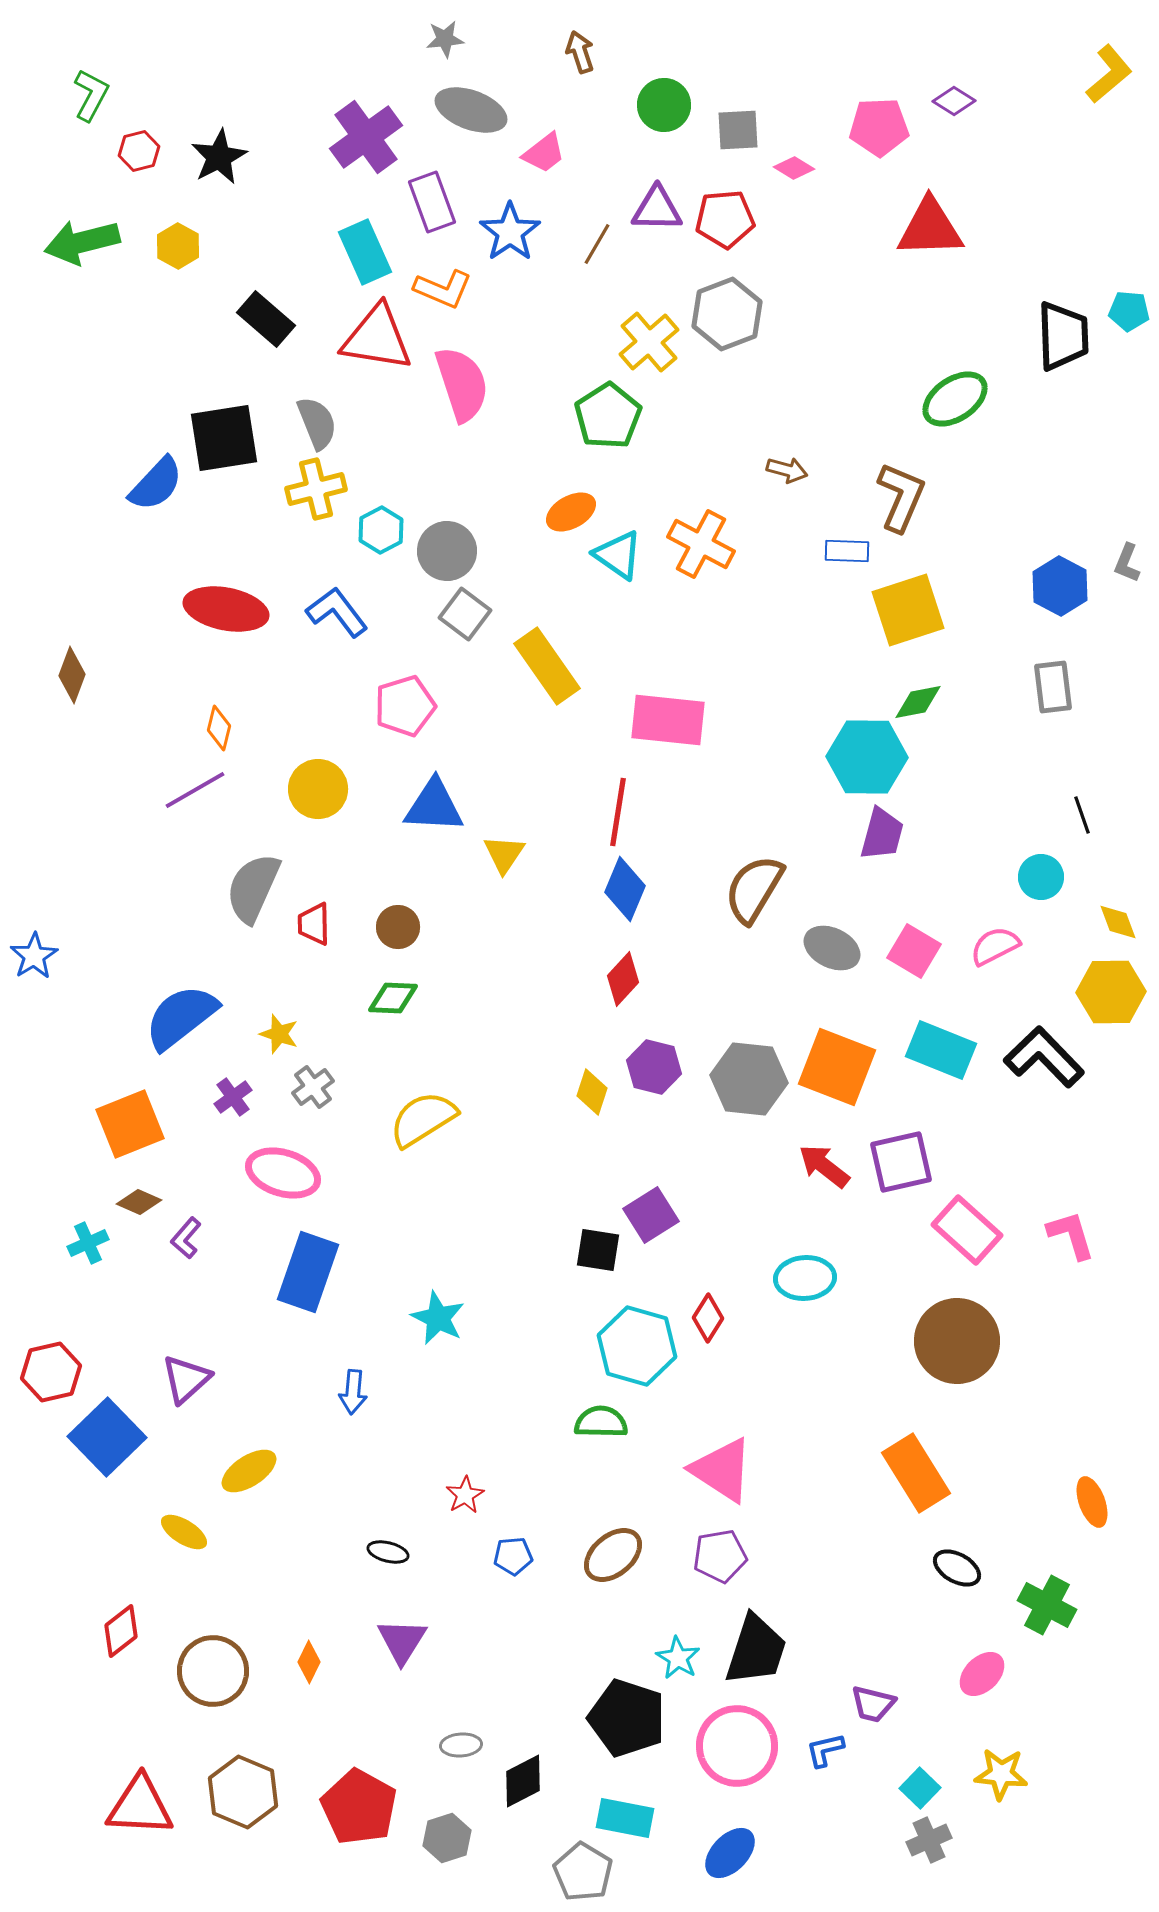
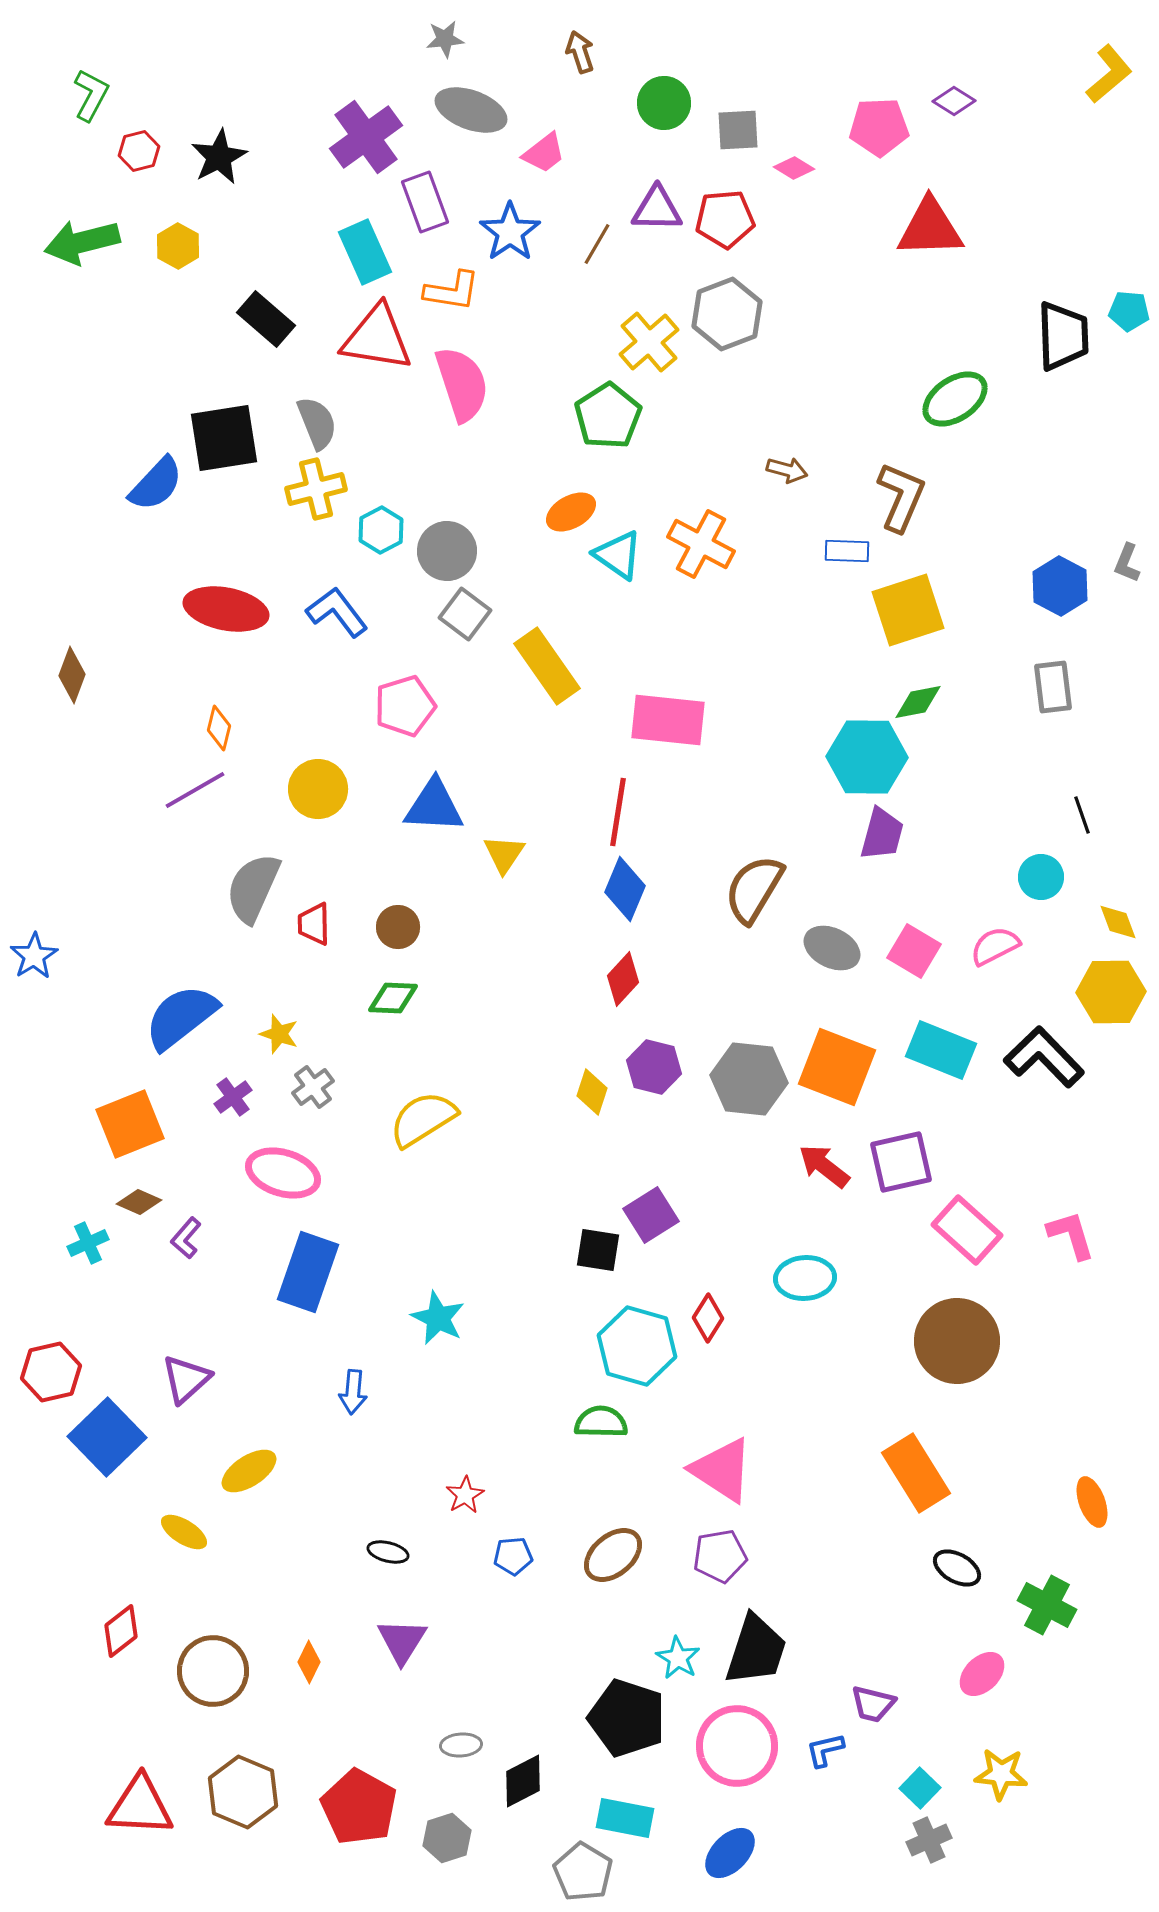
green circle at (664, 105): moved 2 px up
purple rectangle at (432, 202): moved 7 px left
orange L-shape at (443, 289): moved 9 px right, 2 px down; rotated 14 degrees counterclockwise
